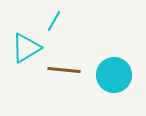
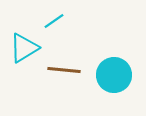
cyan line: rotated 25 degrees clockwise
cyan triangle: moved 2 px left
